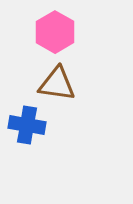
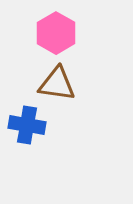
pink hexagon: moved 1 px right, 1 px down
